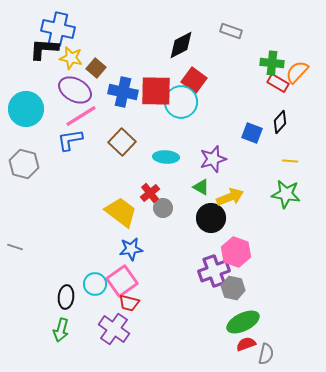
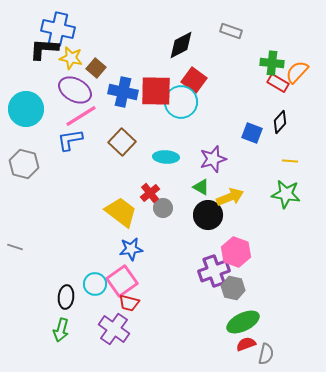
black circle at (211, 218): moved 3 px left, 3 px up
